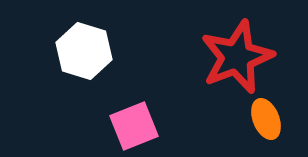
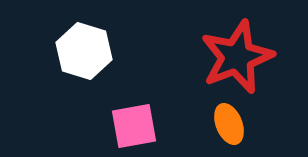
orange ellipse: moved 37 px left, 5 px down
pink square: rotated 12 degrees clockwise
